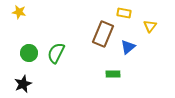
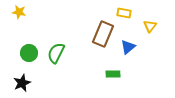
black star: moved 1 px left, 1 px up
